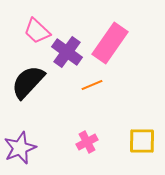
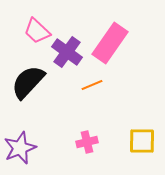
pink cross: rotated 15 degrees clockwise
